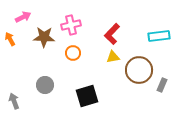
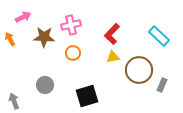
cyan rectangle: rotated 50 degrees clockwise
